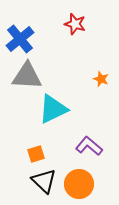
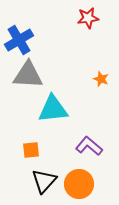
red star: moved 13 px right, 6 px up; rotated 25 degrees counterclockwise
blue cross: moved 1 px left, 1 px down; rotated 8 degrees clockwise
gray triangle: moved 1 px right, 1 px up
cyan triangle: rotated 20 degrees clockwise
orange square: moved 5 px left, 4 px up; rotated 12 degrees clockwise
black triangle: rotated 28 degrees clockwise
